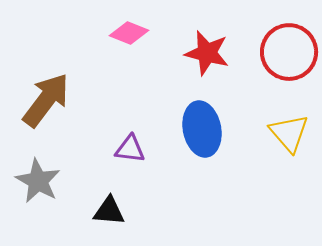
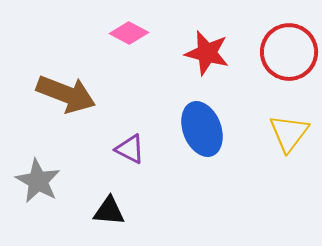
pink diamond: rotated 6 degrees clockwise
brown arrow: moved 20 px right, 6 px up; rotated 74 degrees clockwise
blue ellipse: rotated 10 degrees counterclockwise
yellow triangle: rotated 18 degrees clockwise
purple triangle: rotated 20 degrees clockwise
